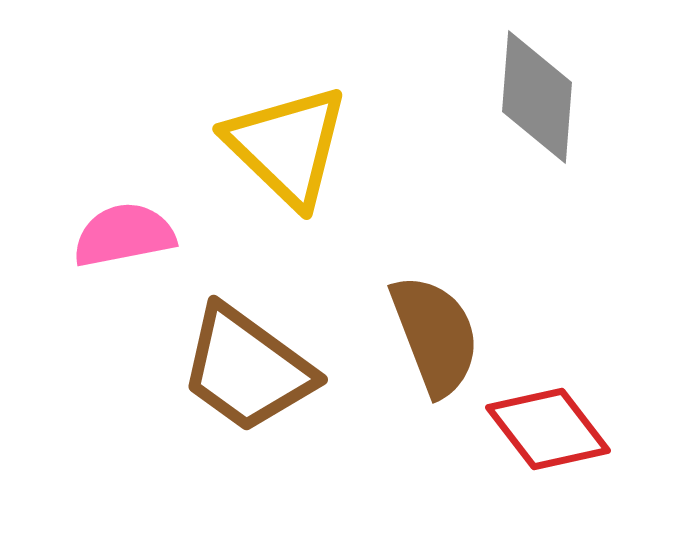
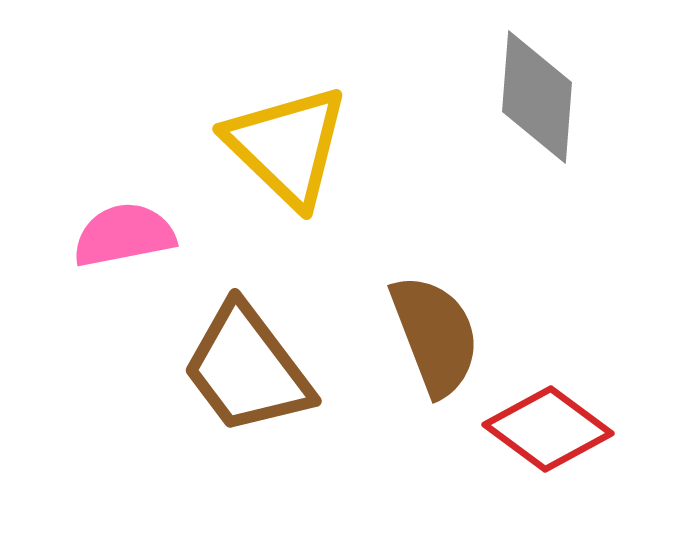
brown trapezoid: rotated 17 degrees clockwise
red diamond: rotated 16 degrees counterclockwise
